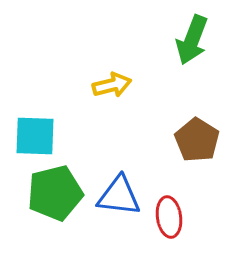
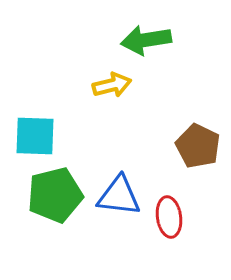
green arrow: moved 46 px left; rotated 60 degrees clockwise
brown pentagon: moved 1 px right, 6 px down; rotated 6 degrees counterclockwise
green pentagon: moved 2 px down
